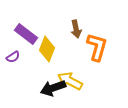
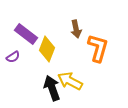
orange L-shape: moved 1 px right, 1 px down
black arrow: moved 1 px left; rotated 90 degrees clockwise
